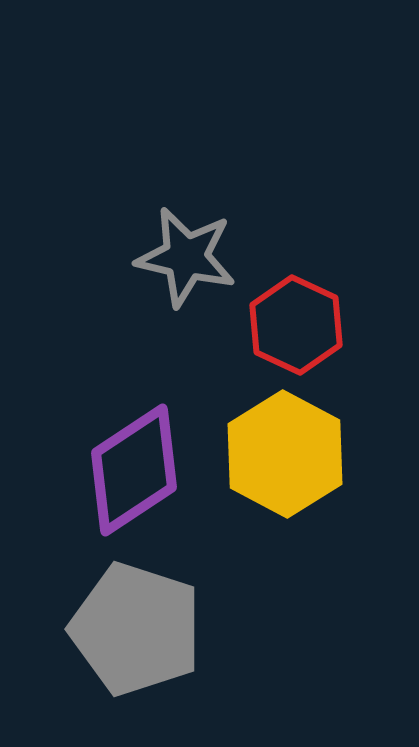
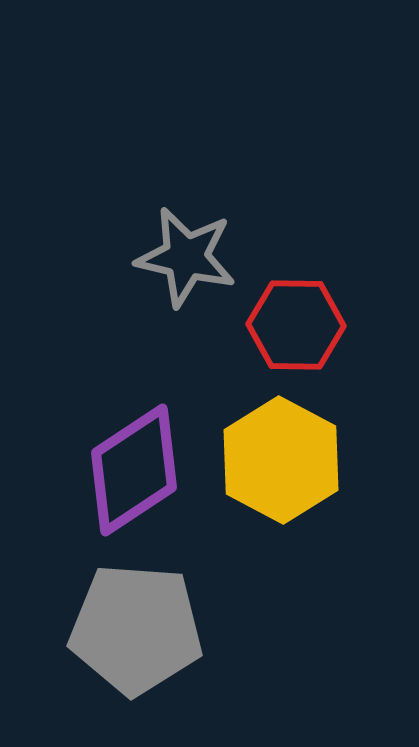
red hexagon: rotated 24 degrees counterclockwise
yellow hexagon: moved 4 px left, 6 px down
gray pentagon: rotated 14 degrees counterclockwise
